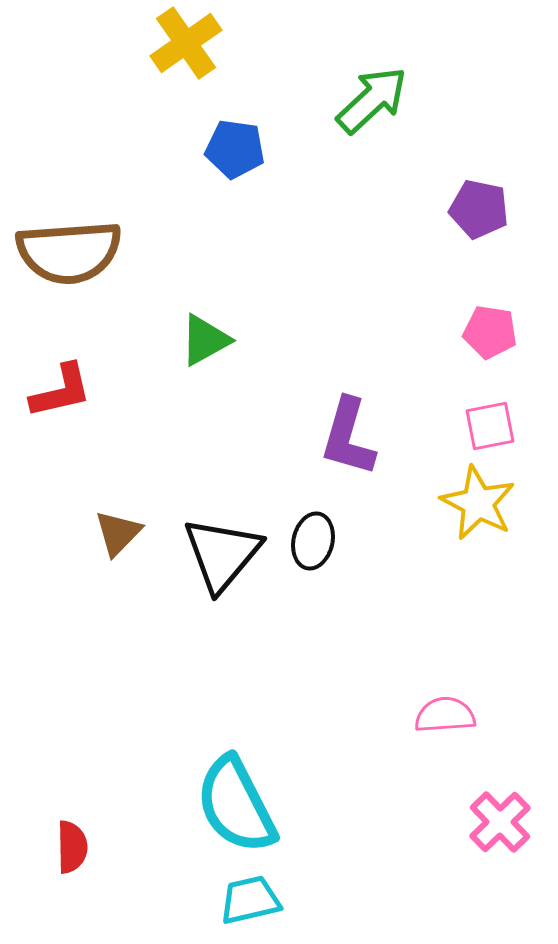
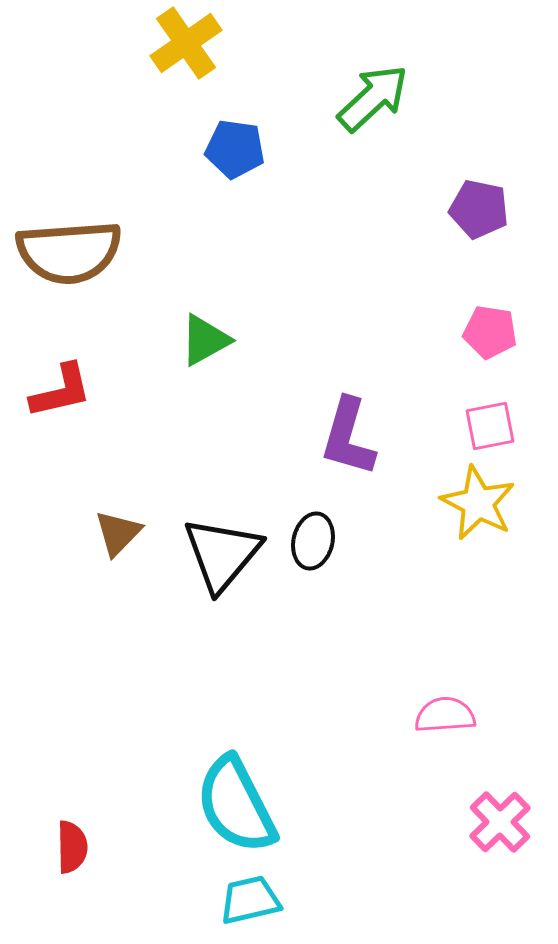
green arrow: moved 1 px right, 2 px up
